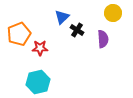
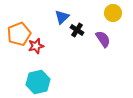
purple semicircle: rotated 30 degrees counterclockwise
red star: moved 4 px left, 2 px up; rotated 14 degrees counterclockwise
